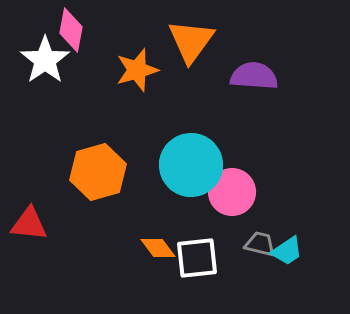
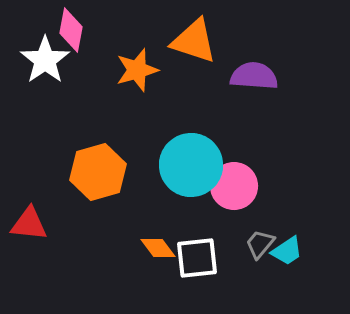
orange triangle: moved 3 px right; rotated 48 degrees counterclockwise
pink circle: moved 2 px right, 6 px up
gray trapezoid: rotated 64 degrees counterclockwise
